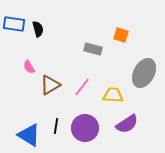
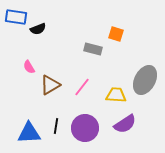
blue rectangle: moved 2 px right, 7 px up
black semicircle: rotated 84 degrees clockwise
orange square: moved 5 px left, 1 px up
gray ellipse: moved 1 px right, 7 px down
yellow trapezoid: moved 3 px right
purple semicircle: moved 2 px left
blue triangle: moved 2 px up; rotated 35 degrees counterclockwise
